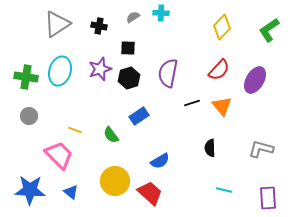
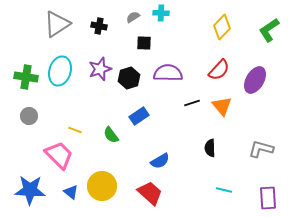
black square: moved 16 px right, 5 px up
purple semicircle: rotated 80 degrees clockwise
yellow circle: moved 13 px left, 5 px down
